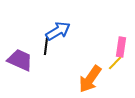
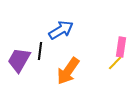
blue arrow: moved 3 px right, 1 px up
black line: moved 6 px left, 5 px down
purple trapezoid: moved 1 px left; rotated 84 degrees counterclockwise
orange arrow: moved 22 px left, 8 px up
